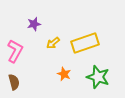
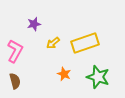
brown semicircle: moved 1 px right, 1 px up
